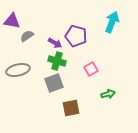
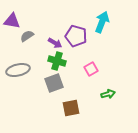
cyan arrow: moved 10 px left
